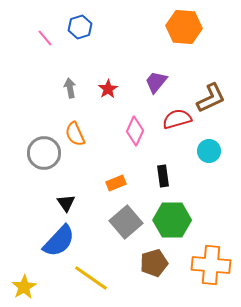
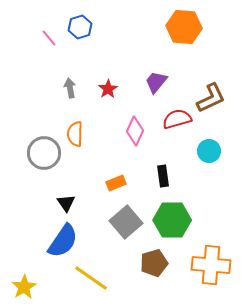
pink line: moved 4 px right
orange semicircle: rotated 25 degrees clockwise
blue semicircle: moved 4 px right; rotated 9 degrees counterclockwise
